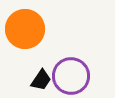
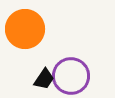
black trapezoid: moved 3 px right, 1 px up
